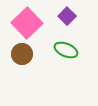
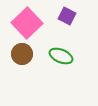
purple square: rotated 18 degrees counterclockwise
green ellipse: moved 5 px left, 6 px down
